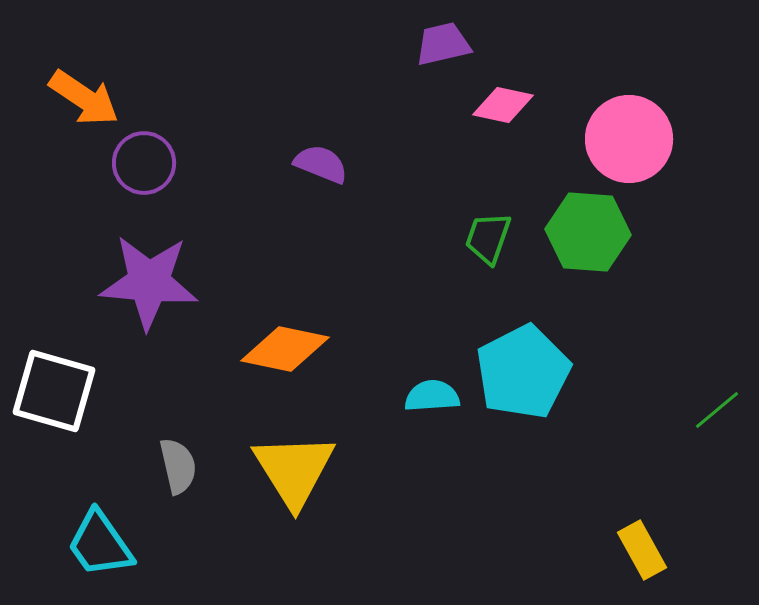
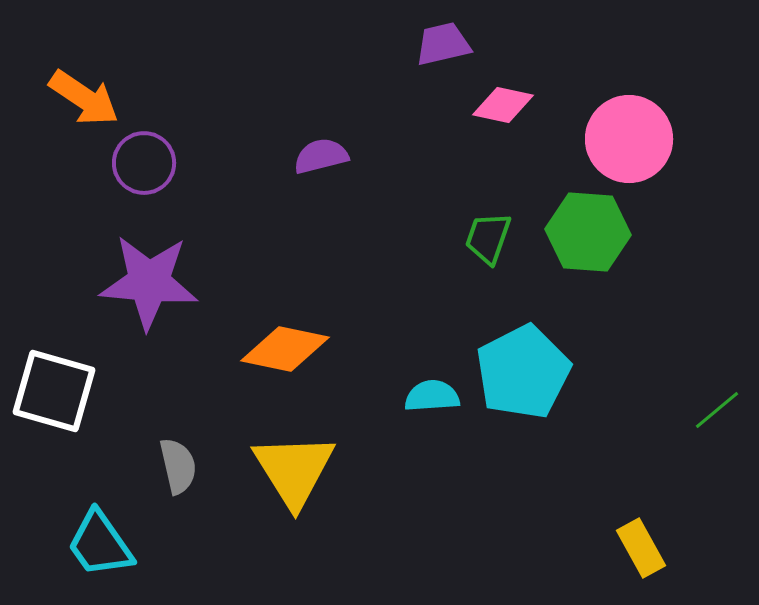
purple semicircle: moved 8 px up; rotated 36 degrees counterclockwise
yellow rectangle: moved 1 px left, 2 px up
